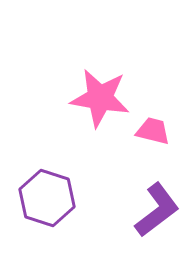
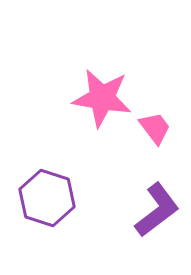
pink star: moved 2 px right
pink trapezoid: moved 2 px right, 3 px up; rotated 39 degrees clockwise
